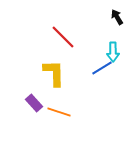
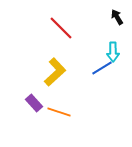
red line: moved 2 px left, 9 px up
yellow L-shape: moved 1 px right, 1 px up; rotated 48 degrees clockwise
